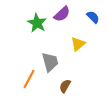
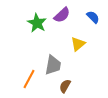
purple semicircle: moved 1 px down
gray trapezoid: moved 3 px right, 3 px down; rotated 25 degrees clockwise
